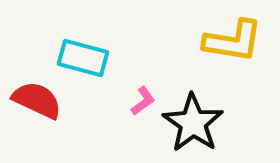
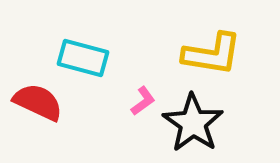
yellow L-shape: moved 21 px left, 13 px down
red semicircle: moved 1 px right, 2 px down
